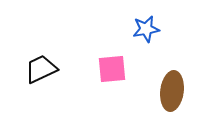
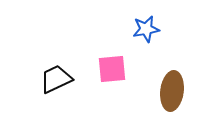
black trapezoid: moved 15 px right, 10 px down
